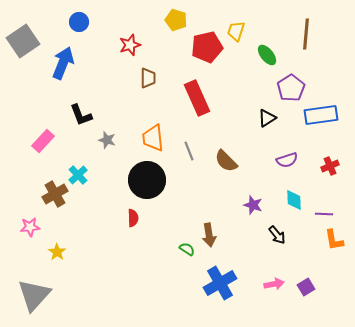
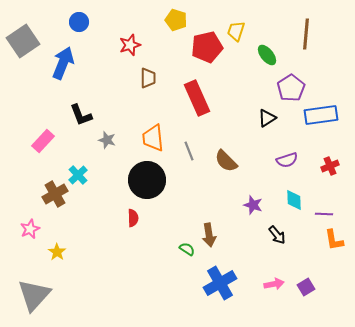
pink star: moved 2 px down; rotated 18 degrees counterclockwise
